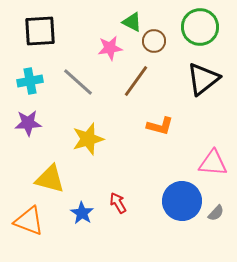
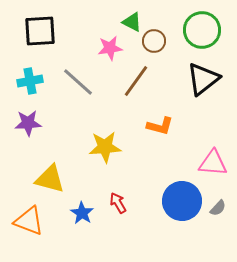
green circle: moved 2 px right, 3 px down
yellow star: moved 17 px right, 8 px down; rotated 12 degrees clockwise
gray semicircle: moved 2 px right, 5 px up
